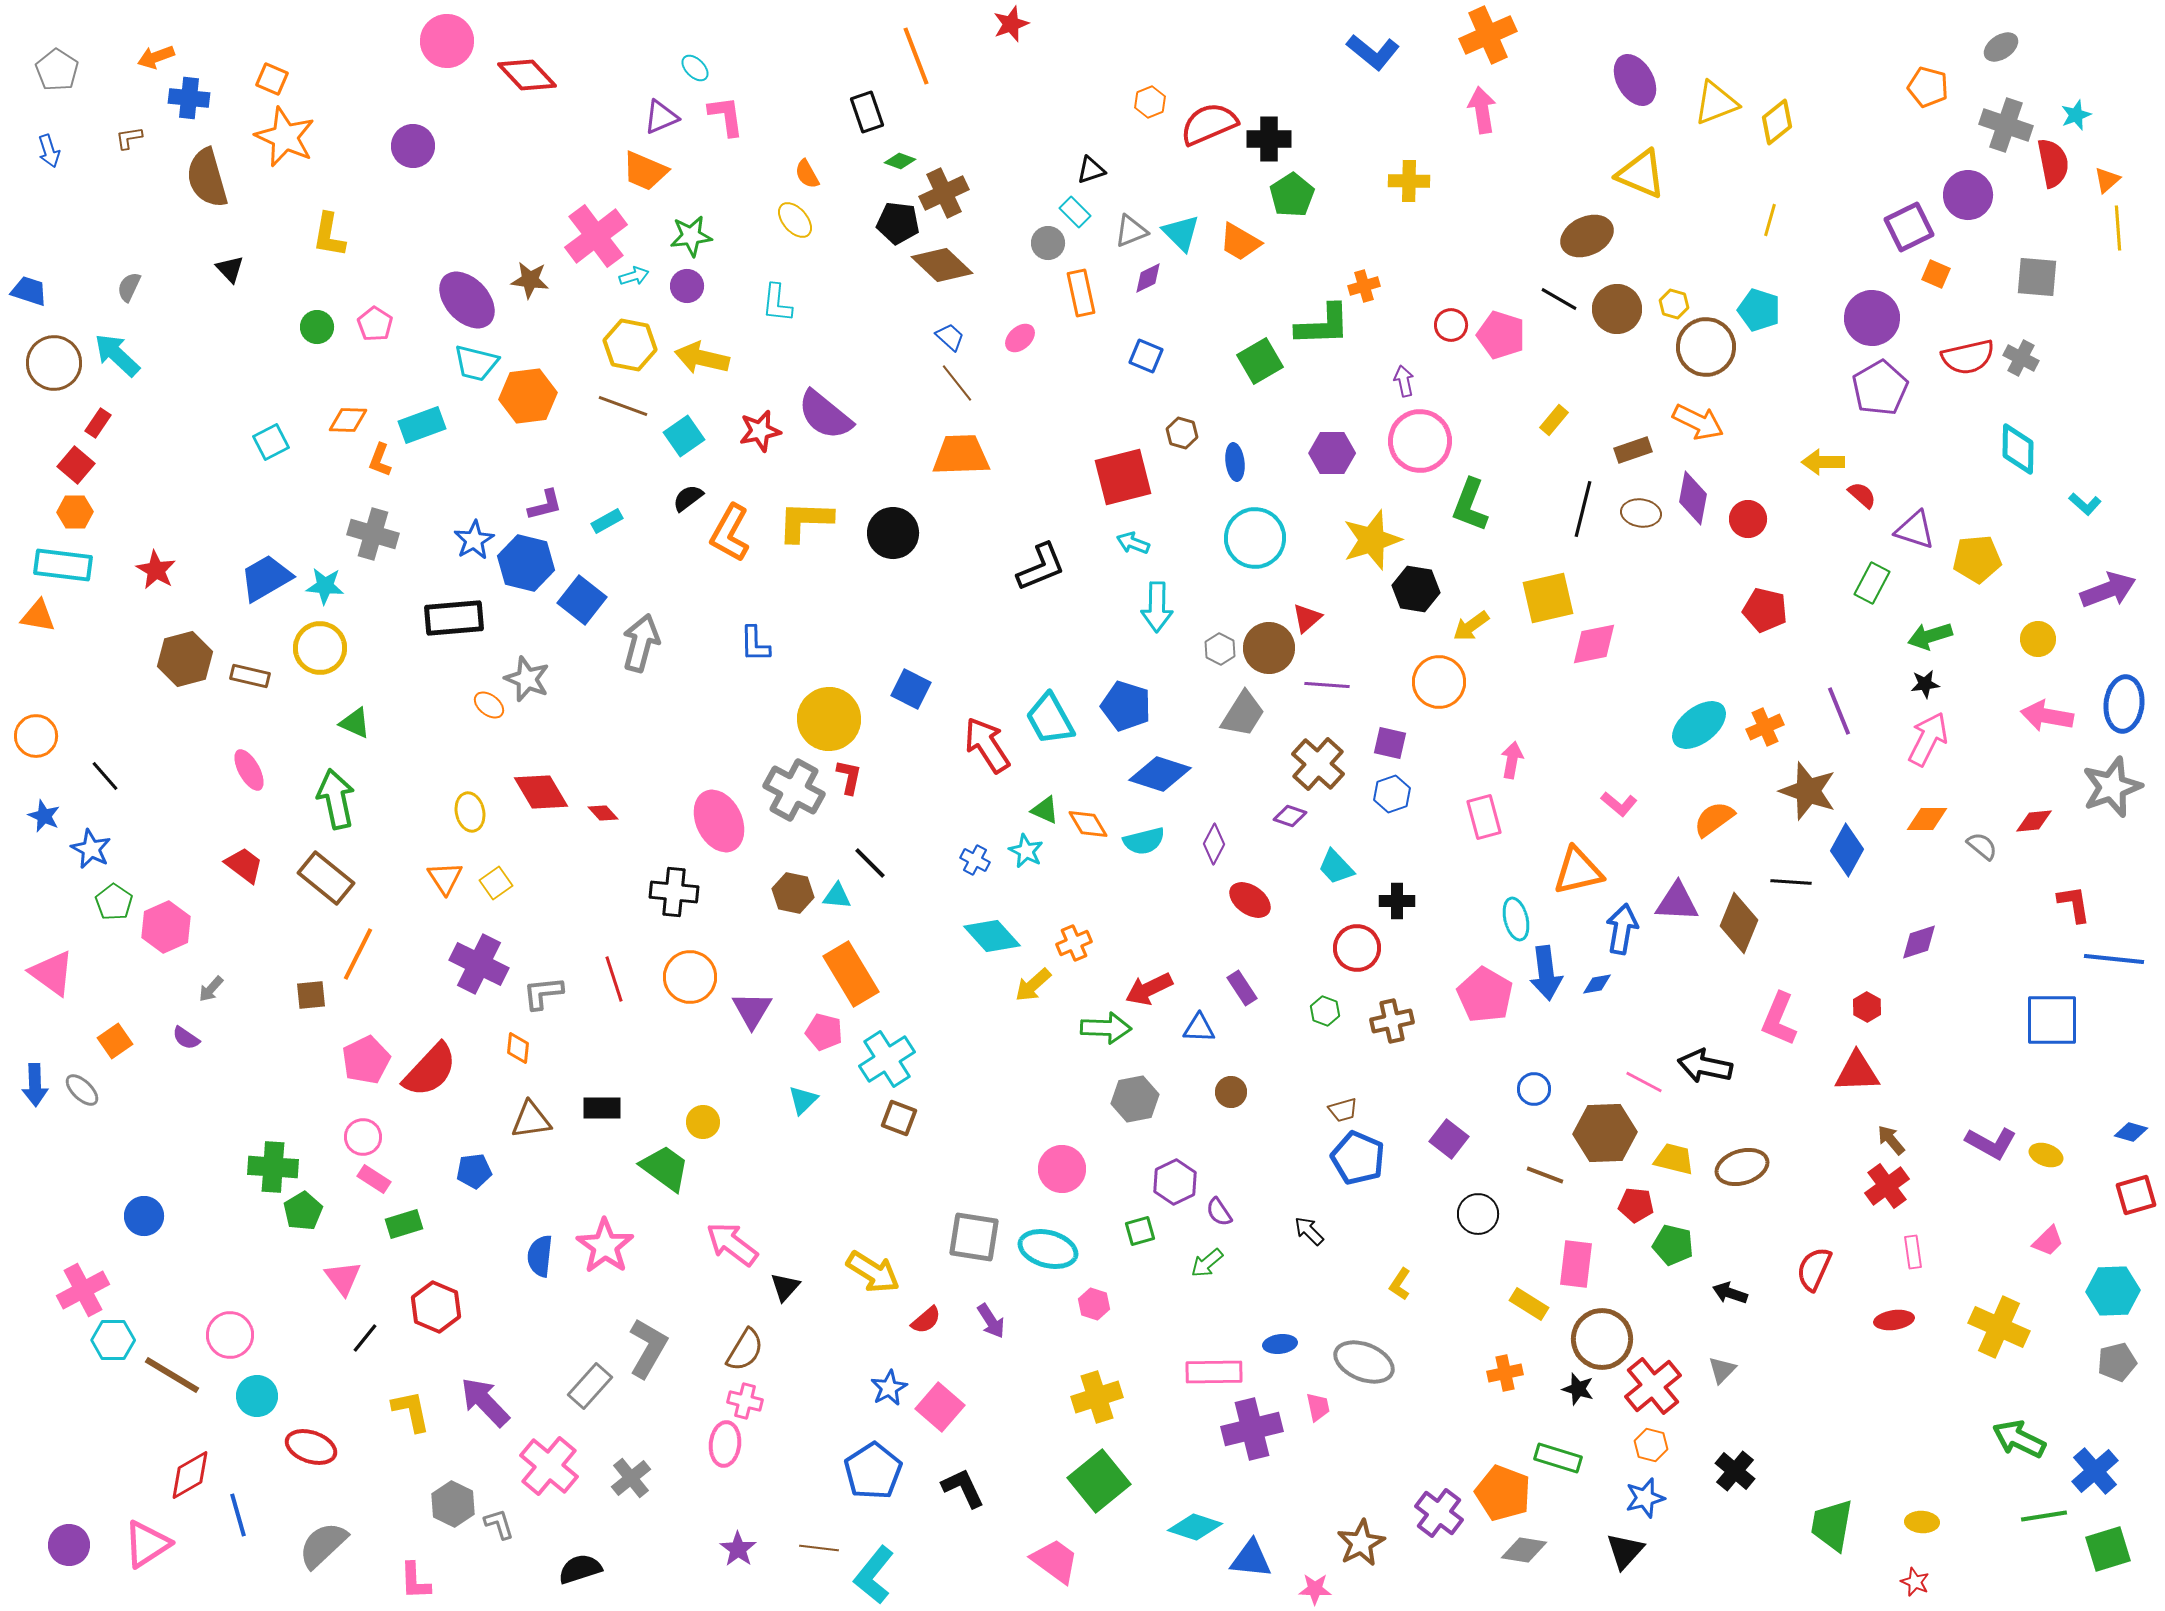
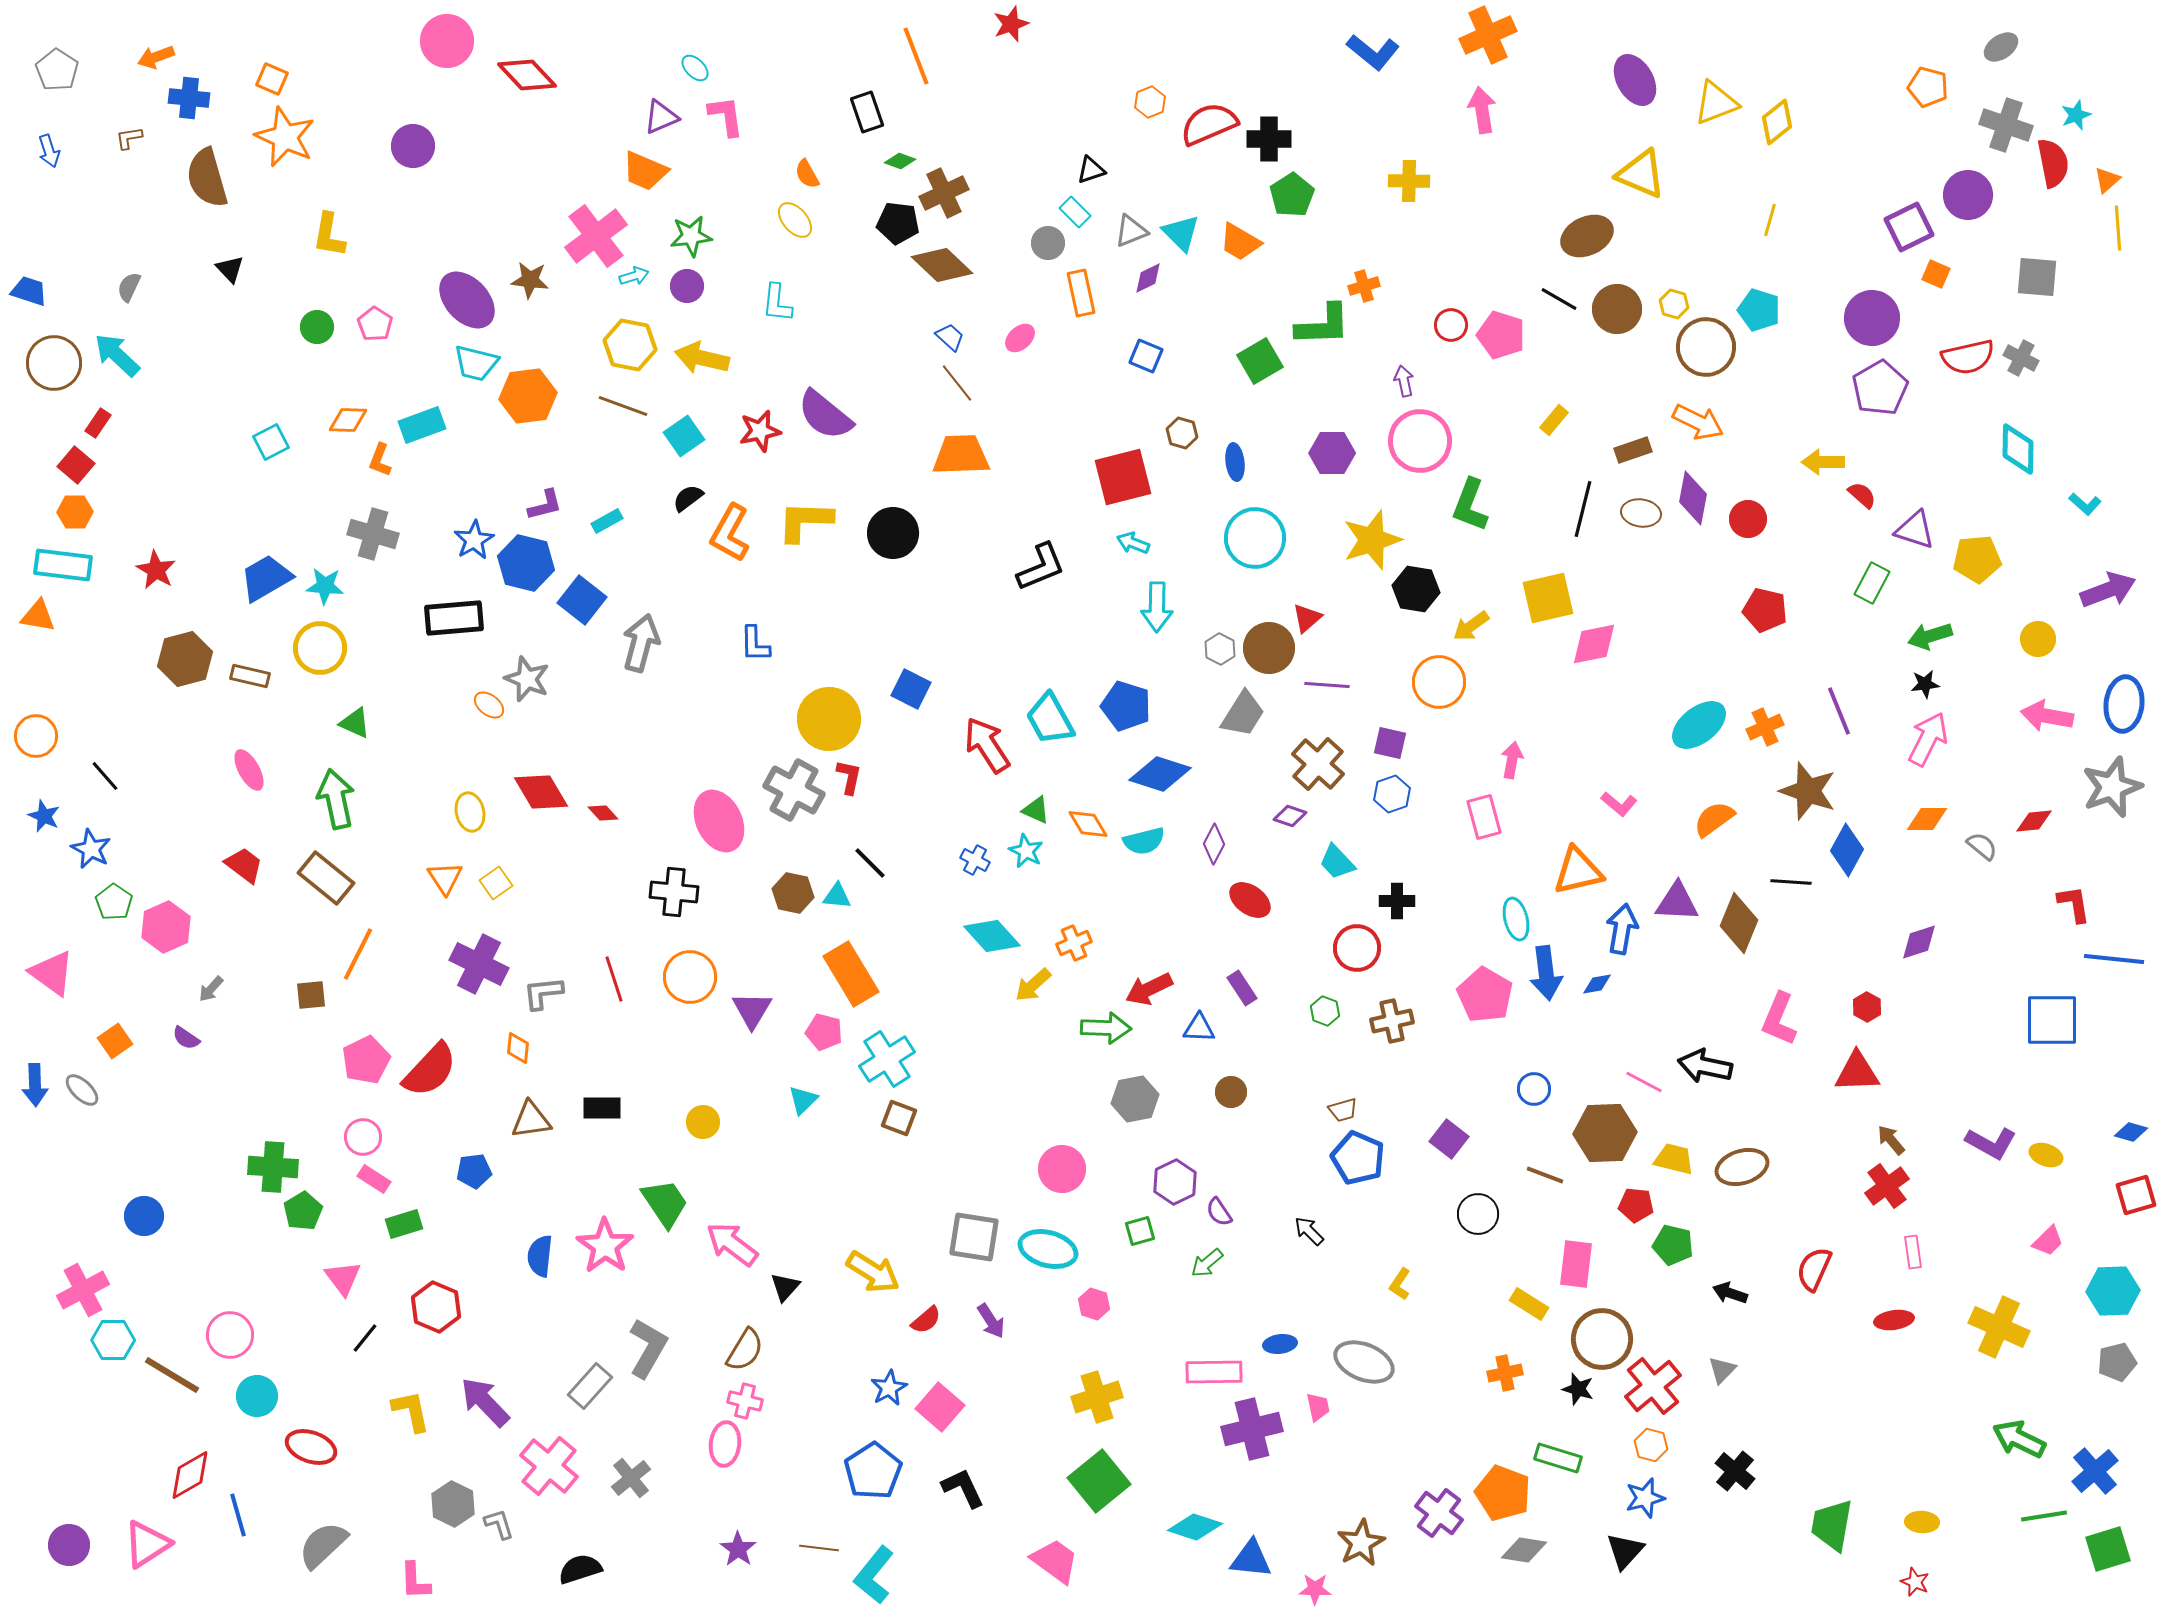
green triangle at (1045, 810): moved 9 px left
cyan trapezoid at (1336, 867): moved 1 px right, 5 px up
green trapezoid at (665, 1168): moved 35 px down; rotated 20 degrees clockwise
